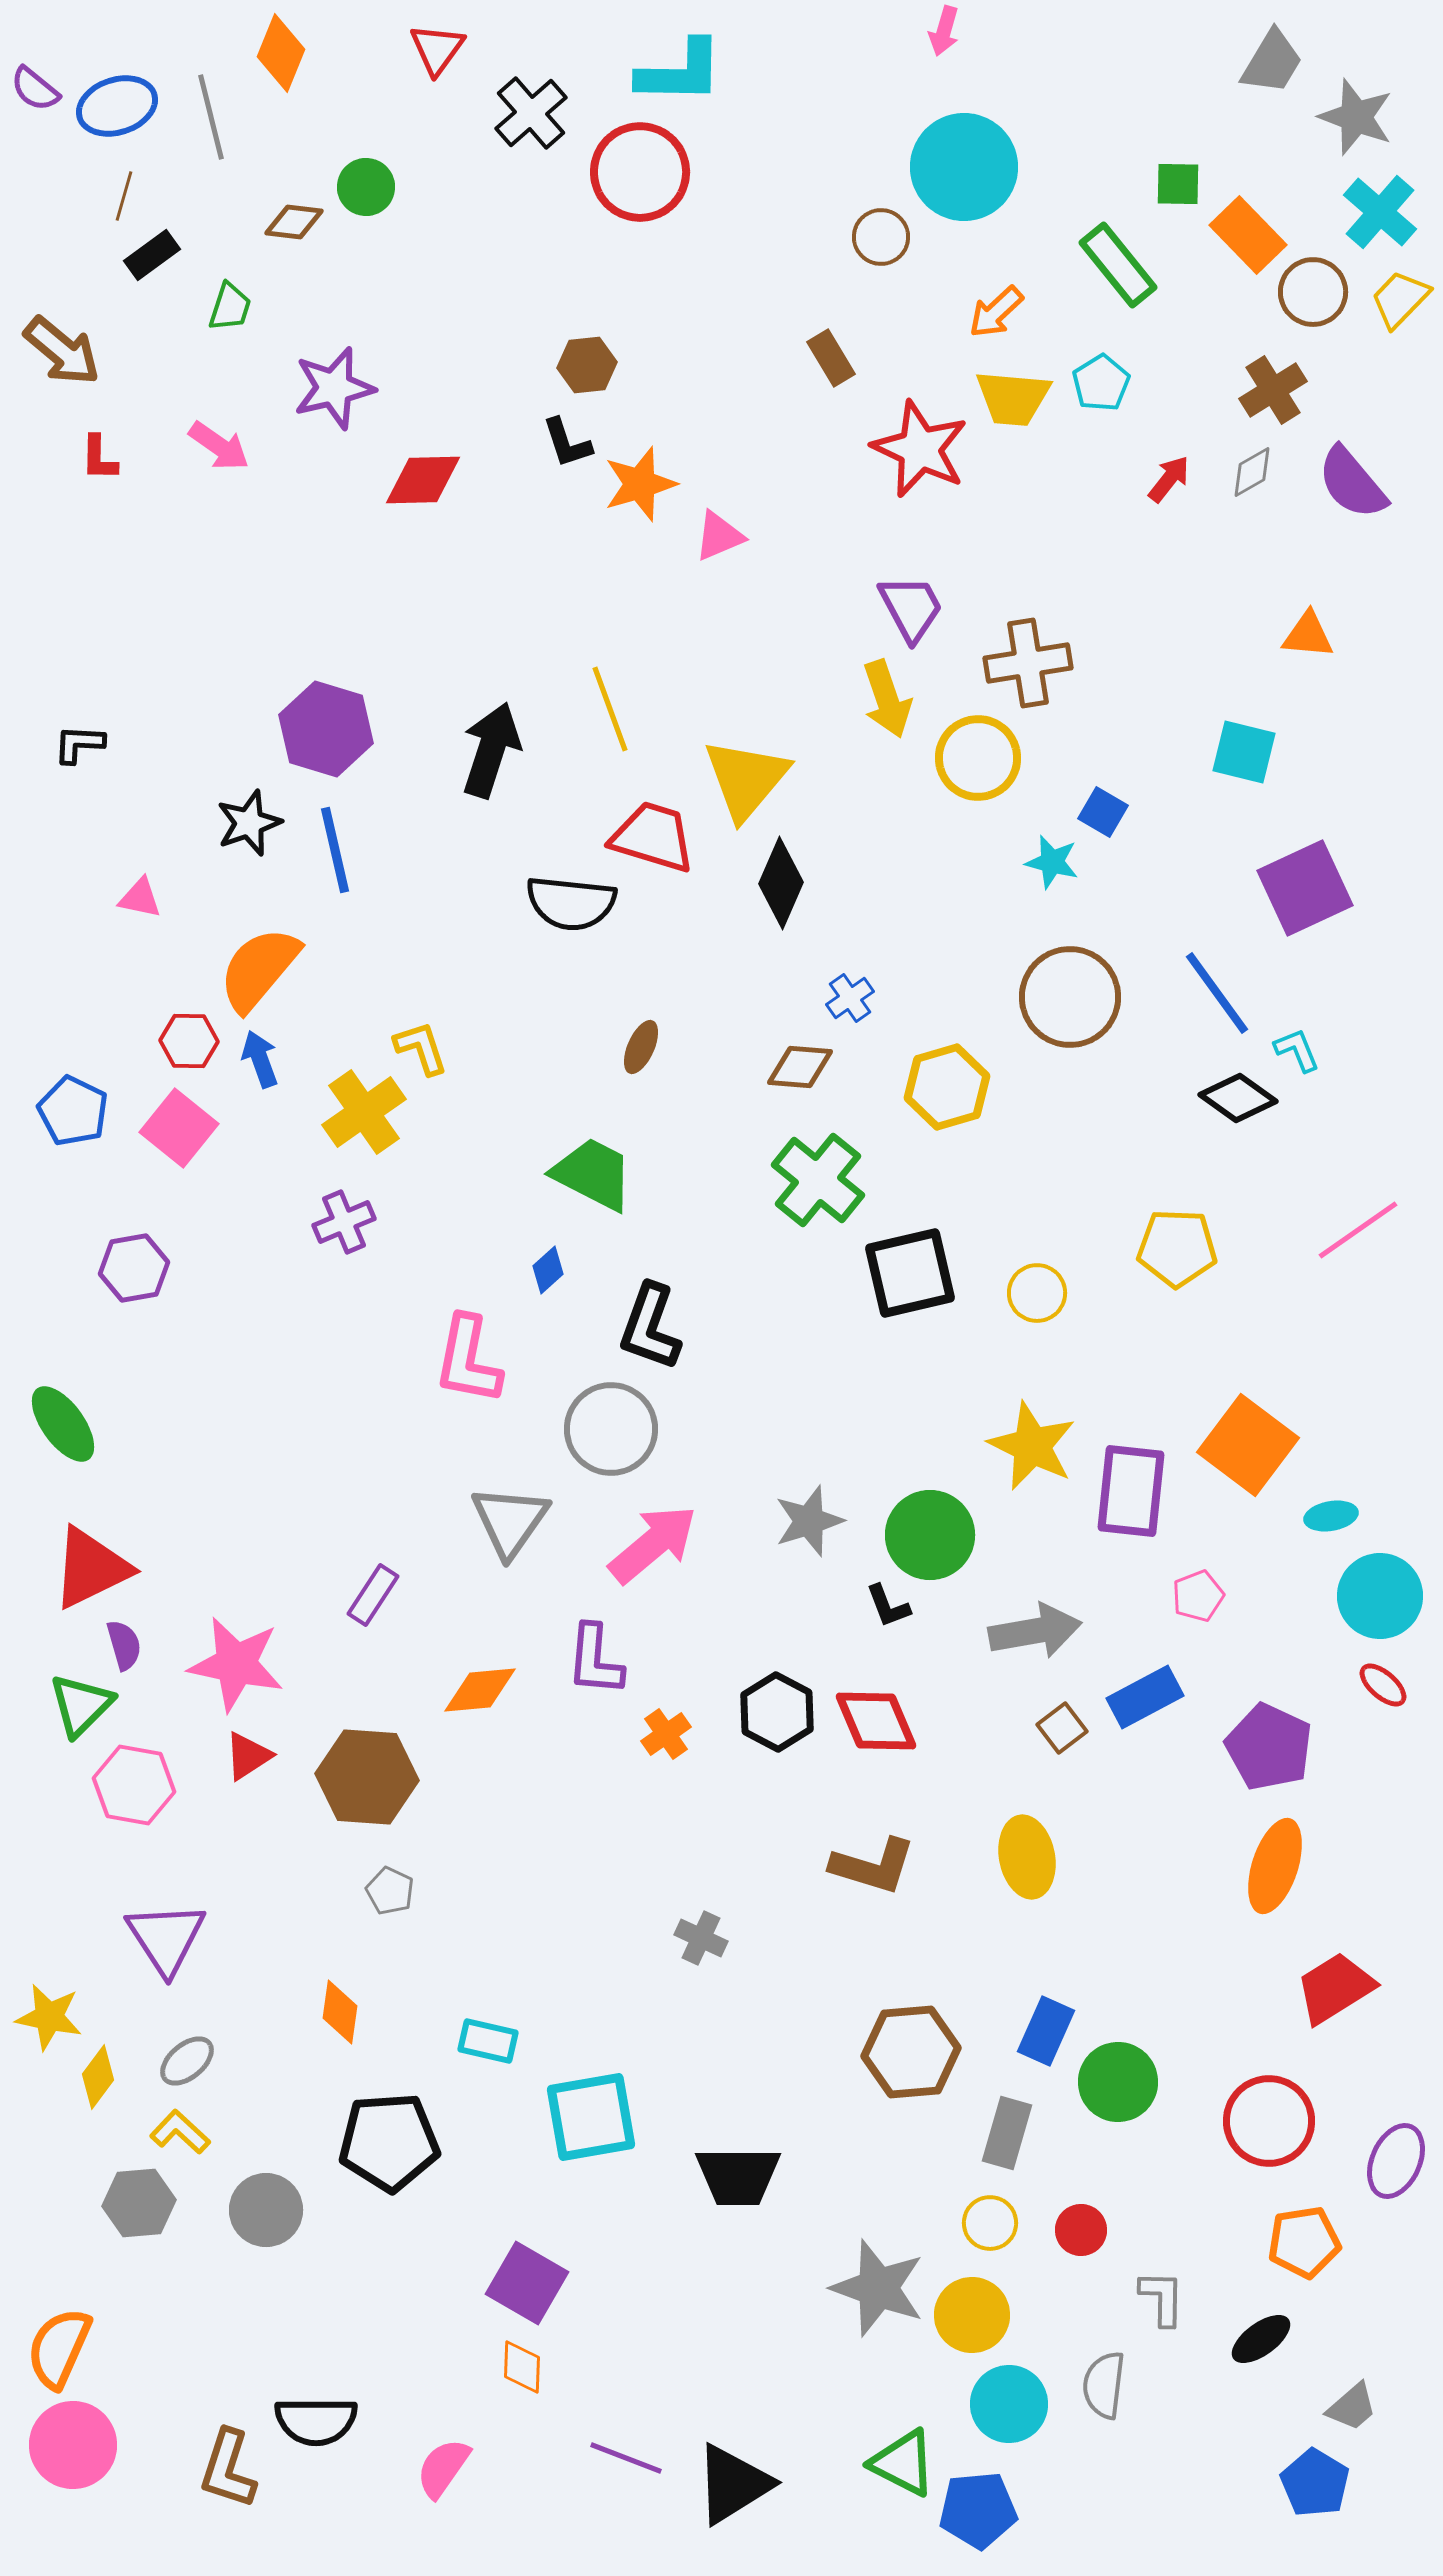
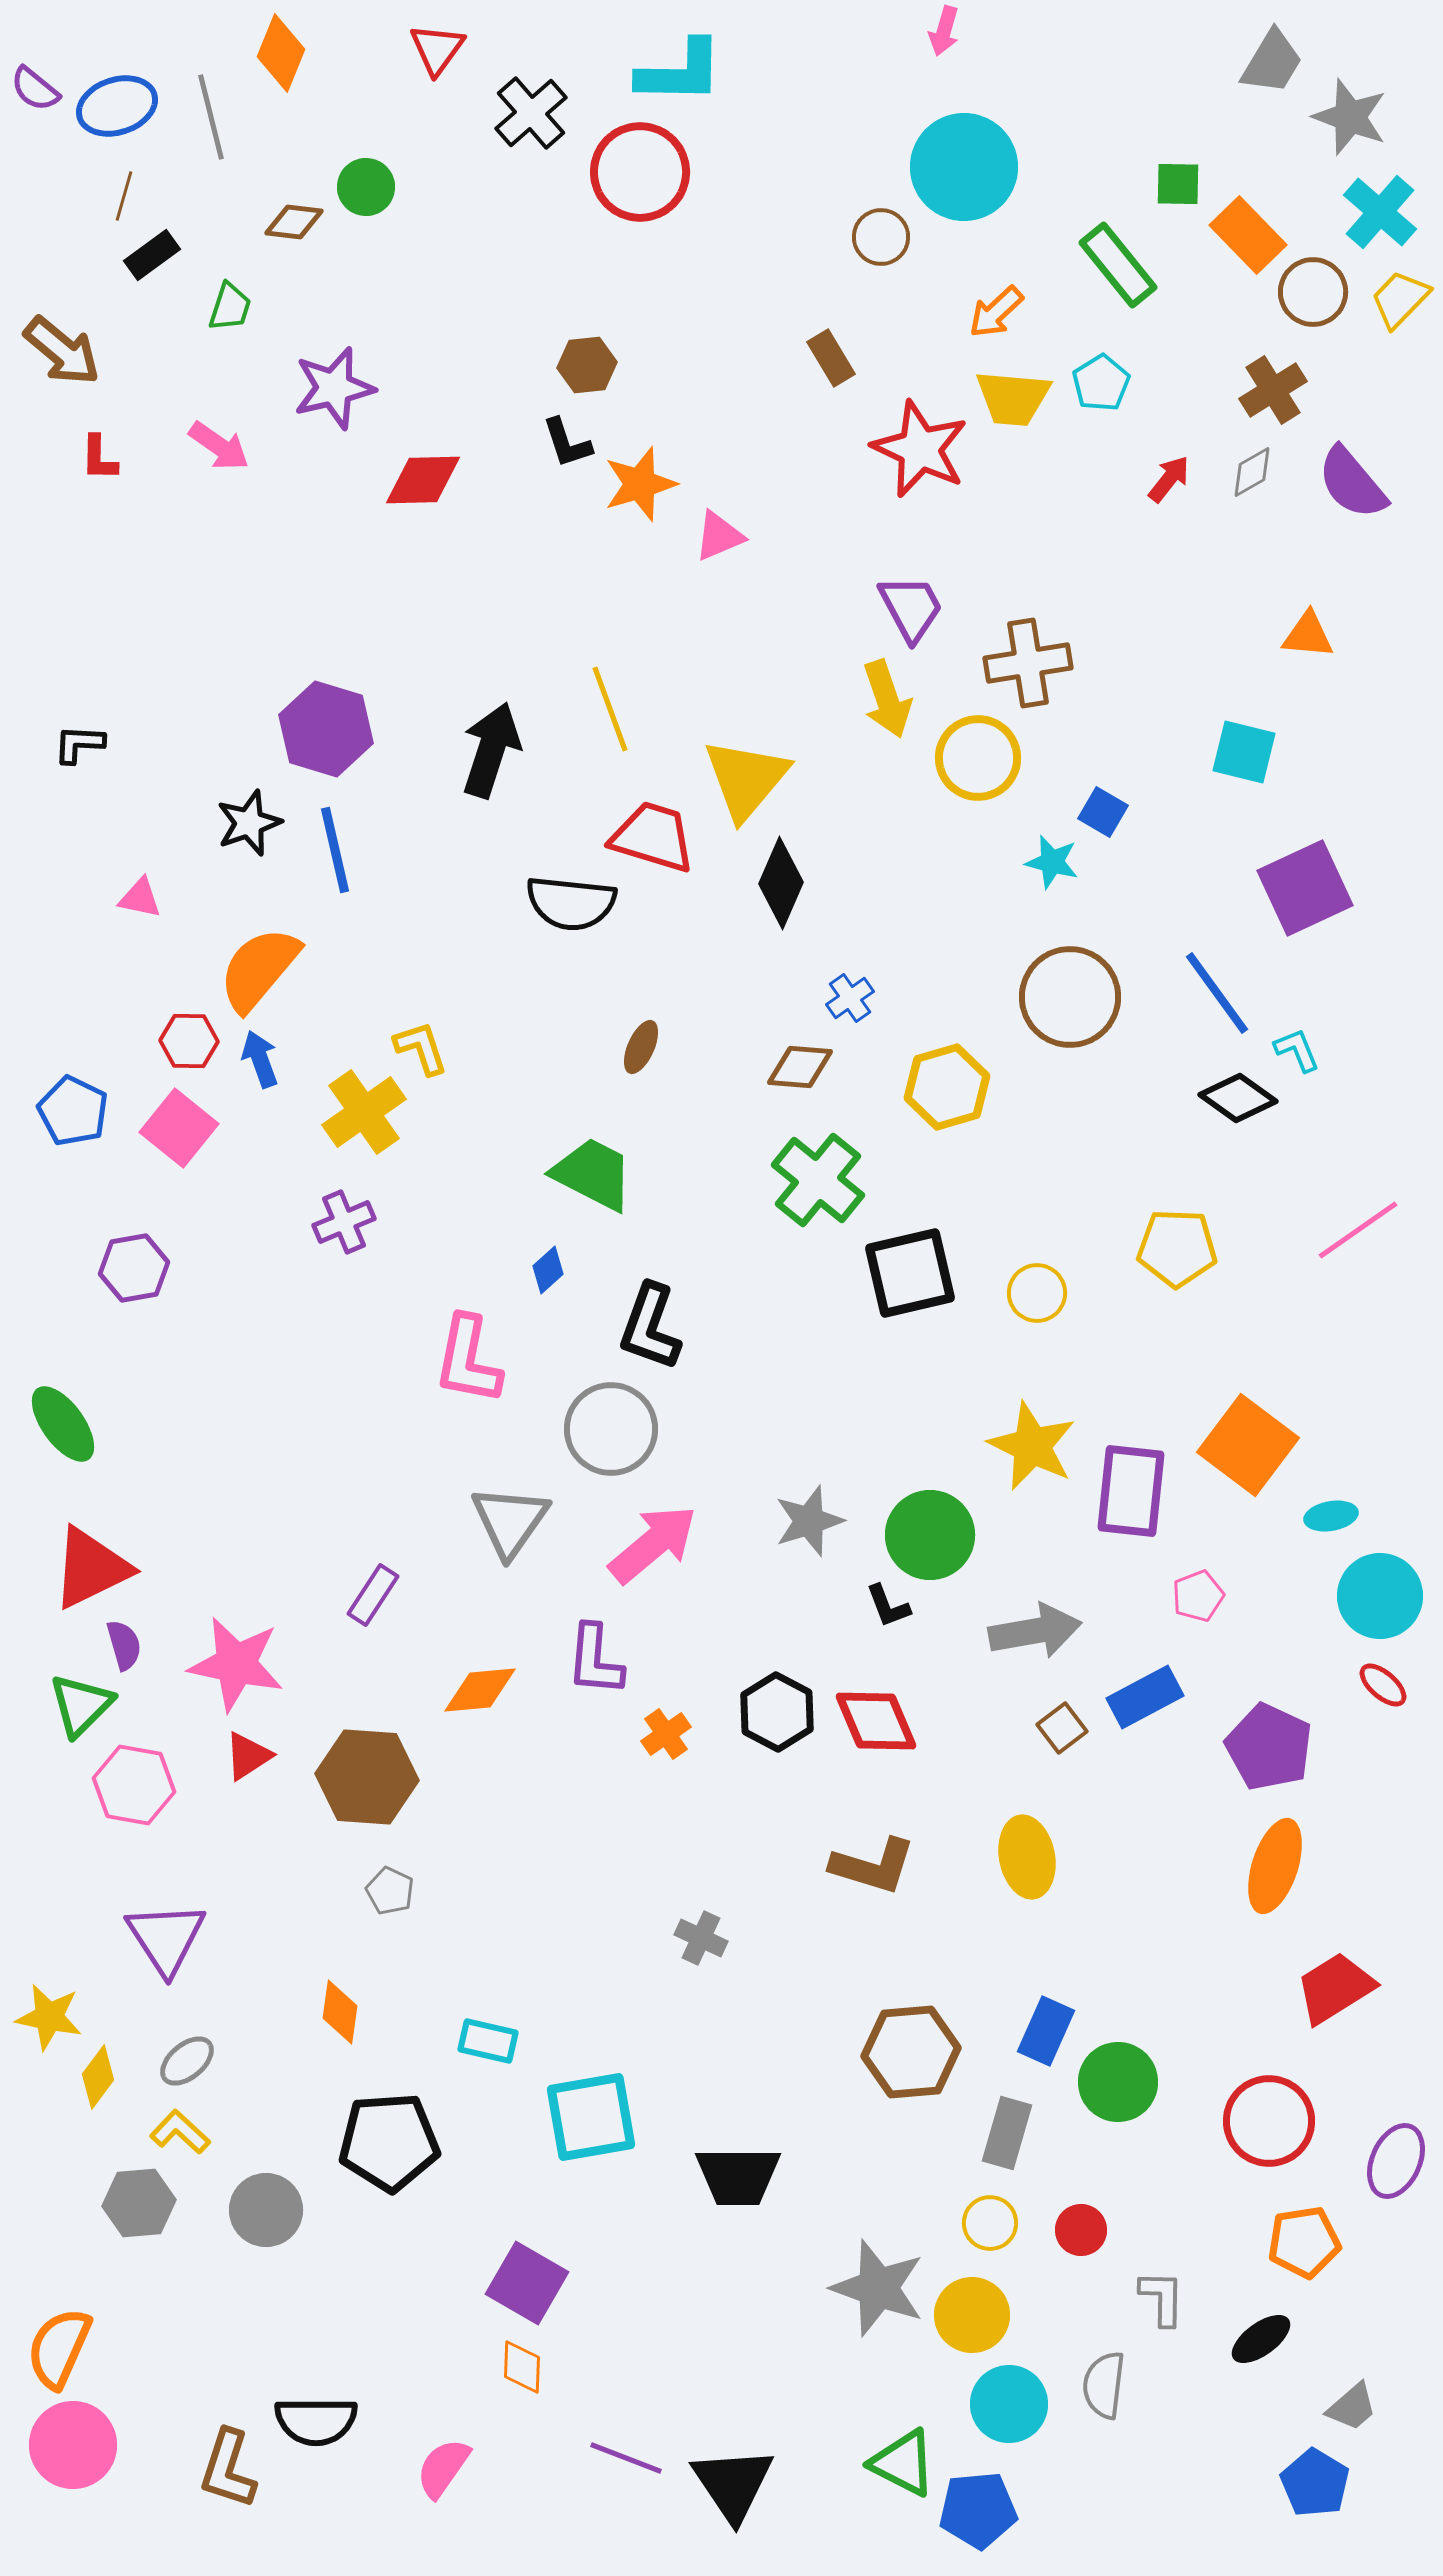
gray star at (1356, 117): moved 6 px left
black triangle at (733, 2484): rotated 32 degrees counterclockwise
